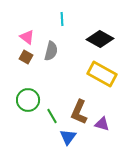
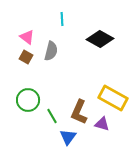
yellow rectangle: moved 11 px right, 24 px down
